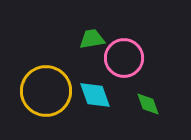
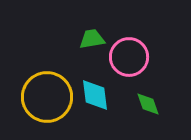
pink circle: moved 5 px right, 1 px up
yellow circle: moved 1 px right, 6 px down
cyan diamond: rotated 12 degrees clockwise
